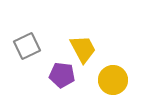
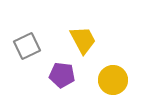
yellow trapezoid: moved 9 px up
